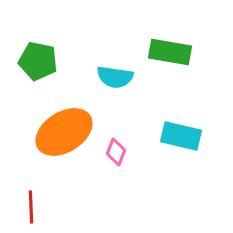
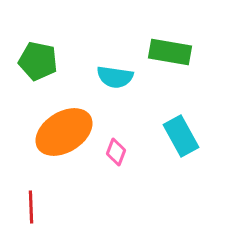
cyan rectangle: rotated 48 degrees clockwise
